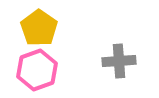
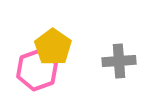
yellow pentagon: moved 14 px right, 19 px down
